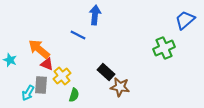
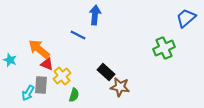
blue trapezoid: moved 1 px right, 2 px up
